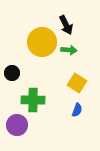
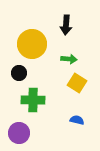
black arrow: rotated 30 degrees clockwise
yellow circle: moved 10 px left, 2 px down
green arrow: moved 9 px down
black circle: moved 7 px right
blue semicircle: moved 10 px down; rotated 96 degrees counterclockwise
purple circle: moved 2 px right, 8 px down
